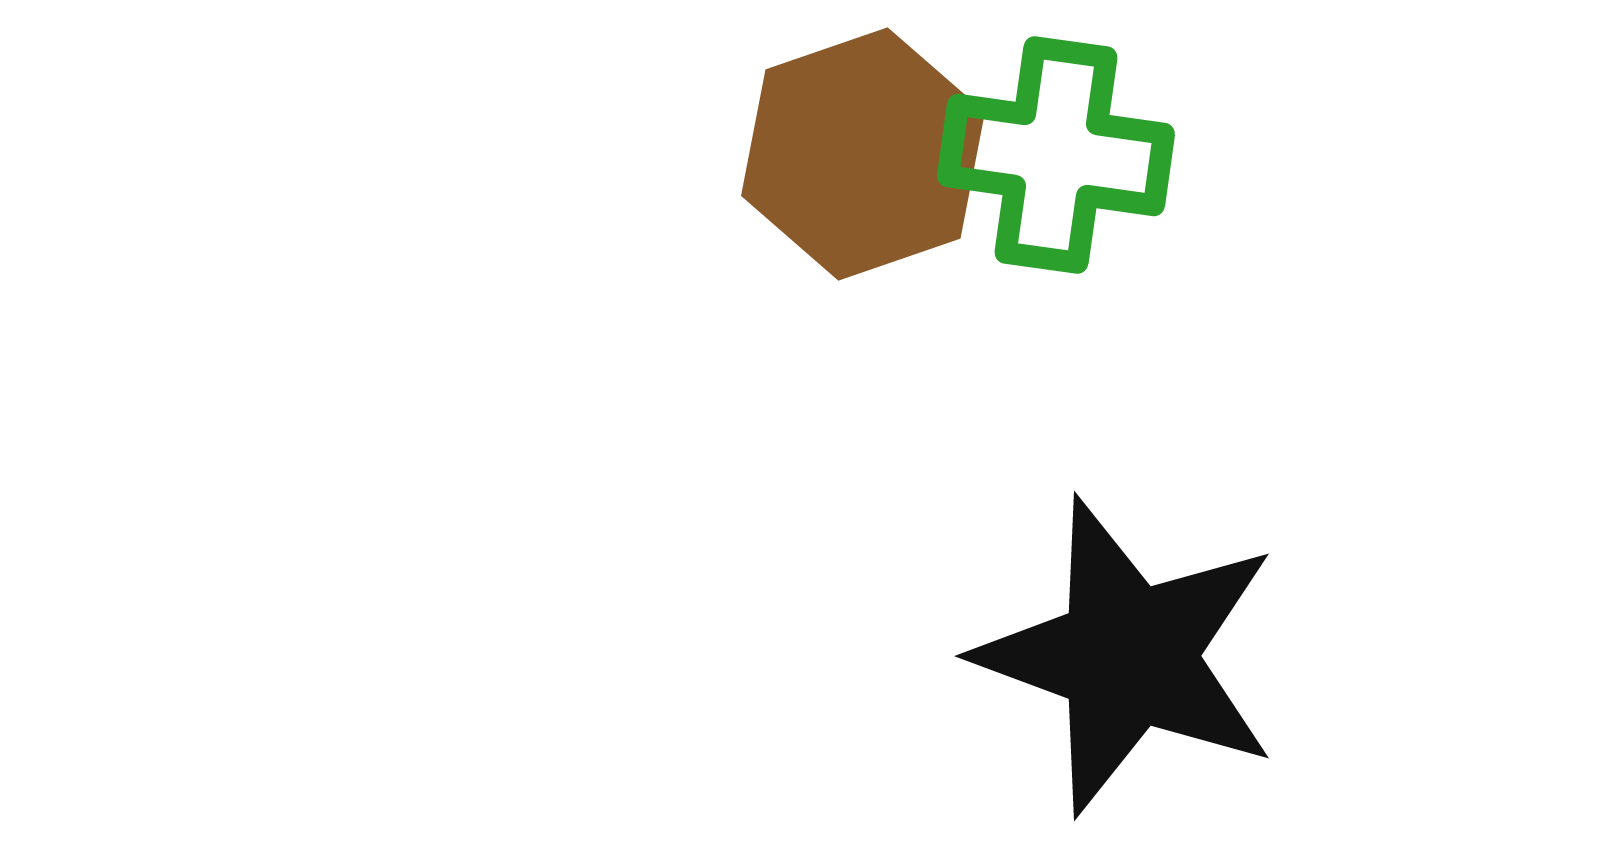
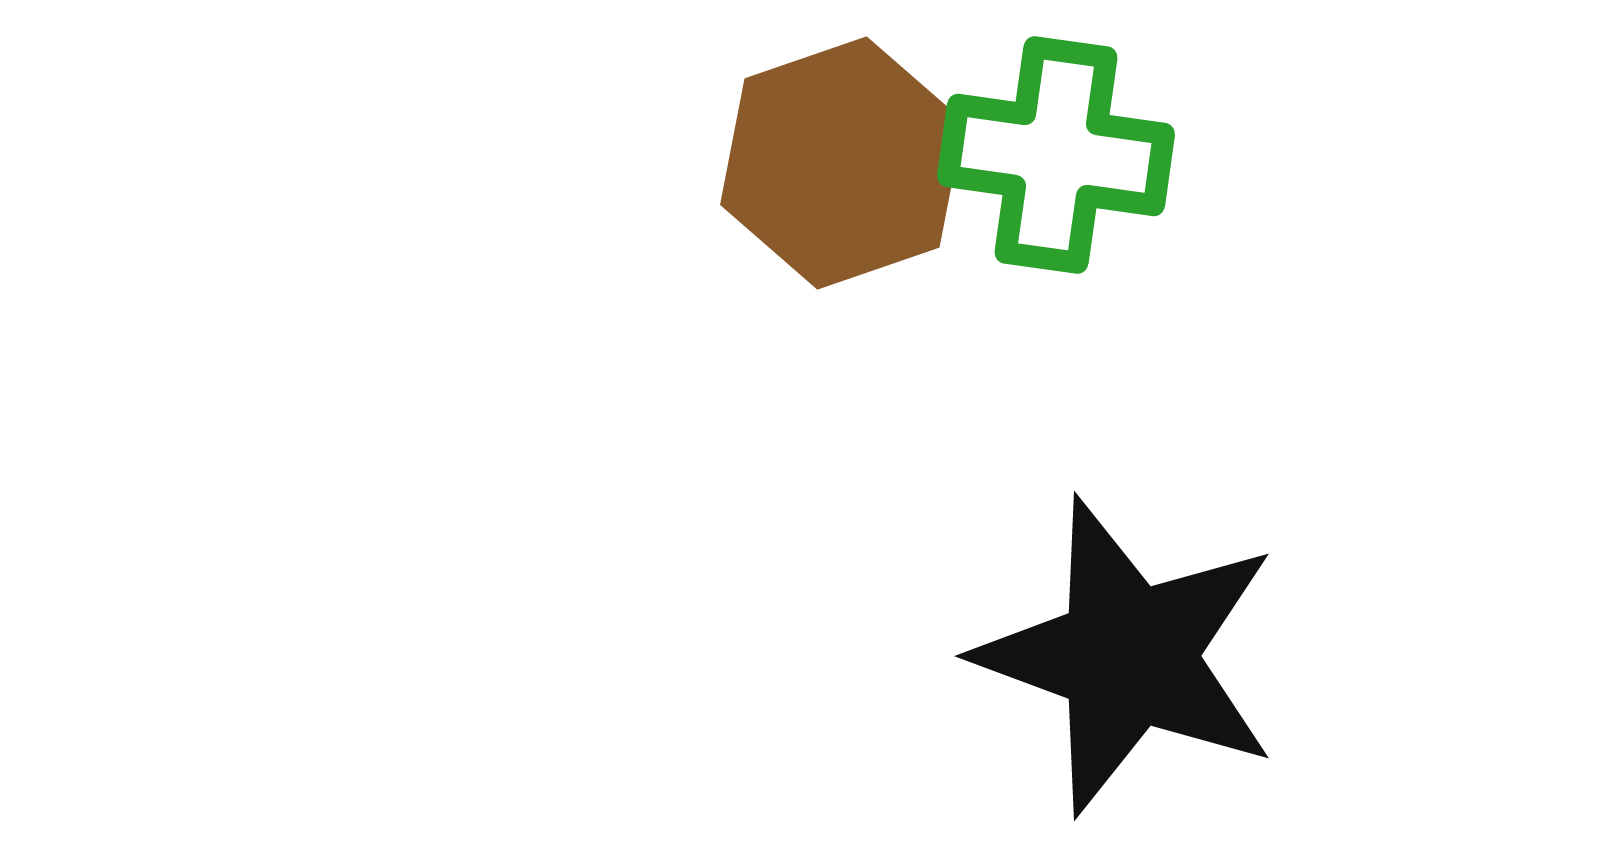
brown hexagon: moved 21 px left, 9 px down
